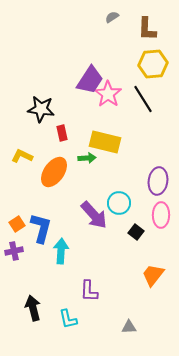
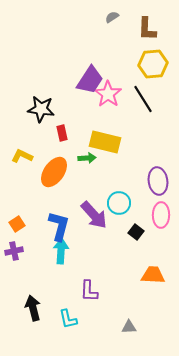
purple ellipse: rotated 16 degrees counterclockwise
blue L-shape: moved 18 px right, 2 px up
orange trapezoid: rotated 55 degrees clockwise
